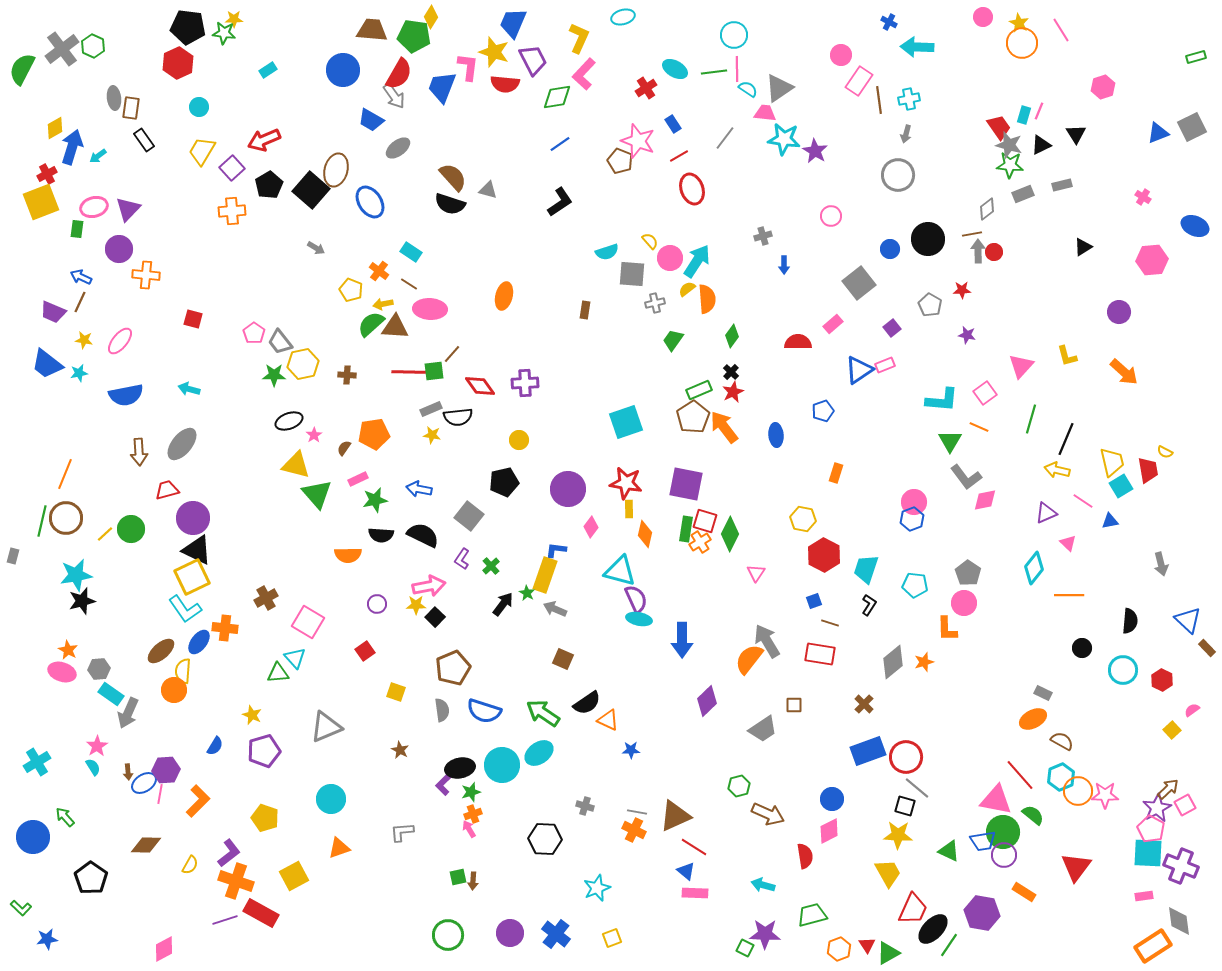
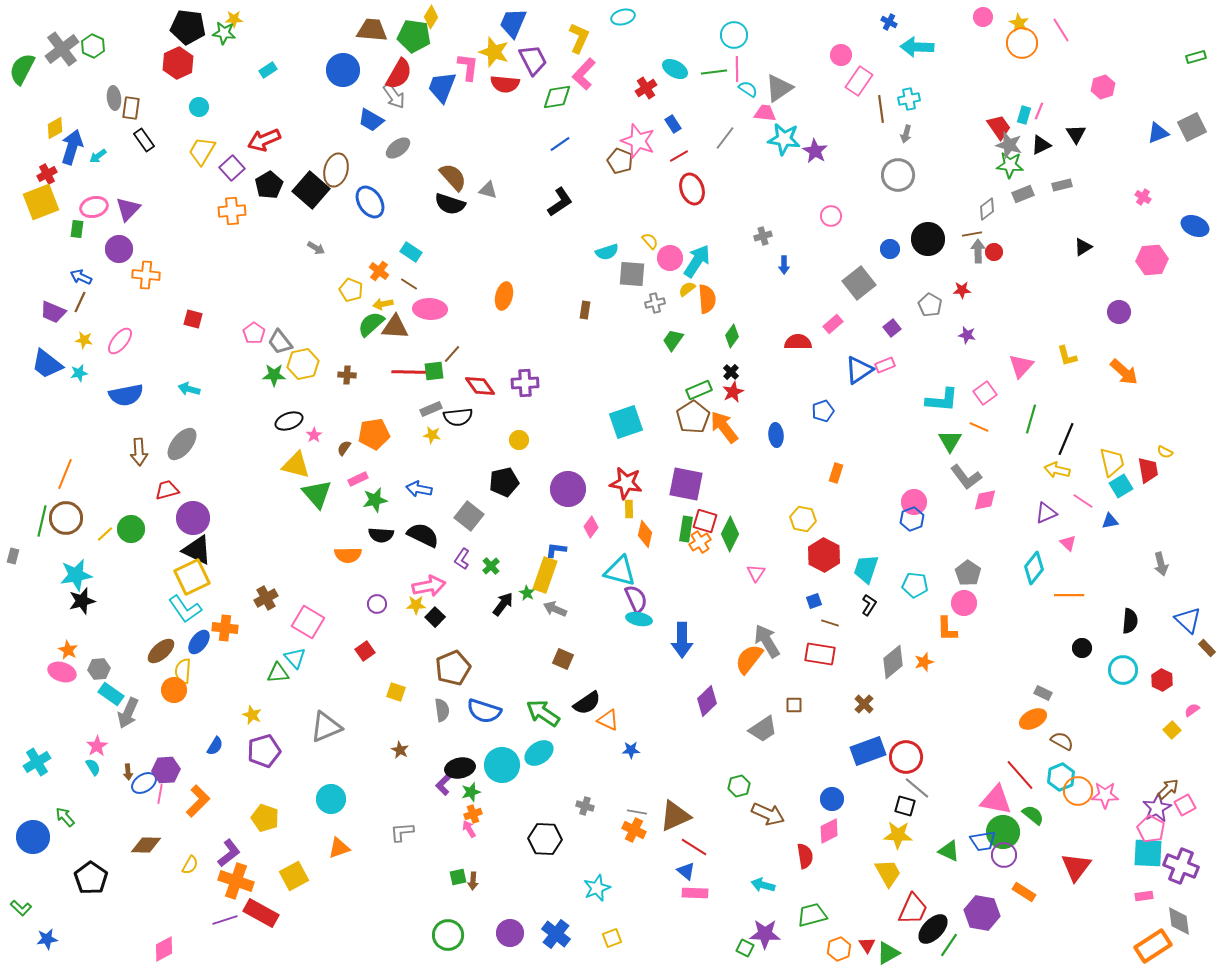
brown line at (879, 100): moved 2 px right, 9 px down
